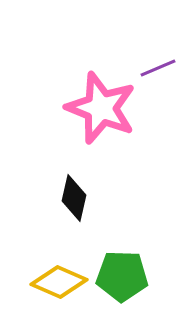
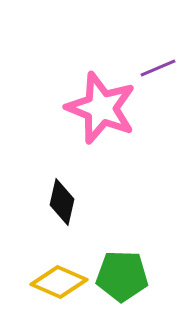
black diamond: moved 12 px left, 4 px down
